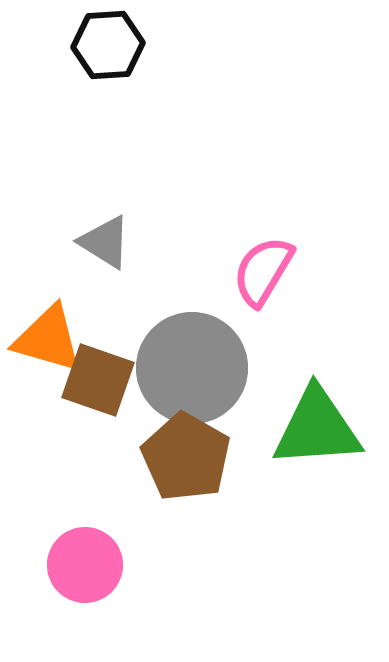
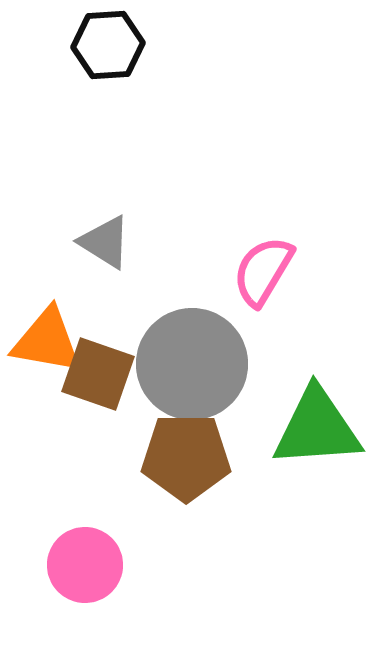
orange triangle: moved 1 px left, 2 px down; rotated 6 degrees counterclockwise
gray circle: moved 4 px up
brown square: moved 6 px up
brown pentagon: rotated 30 degrees counterclockwise
